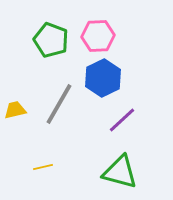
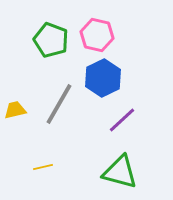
pink hexagon: moved 1 px left, 1 px up; rotated 16 degrees clockwise
